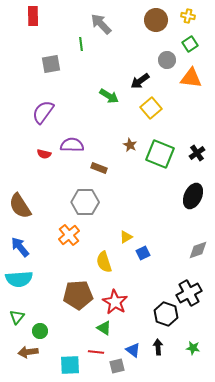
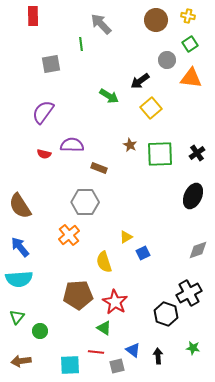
green square at (160, 154): rotated 24 degrees counterclockwise
black arrow at (158, 347): moved 9 px down
brown arrow at (28, 352): moved 7 px left, 9 px down
